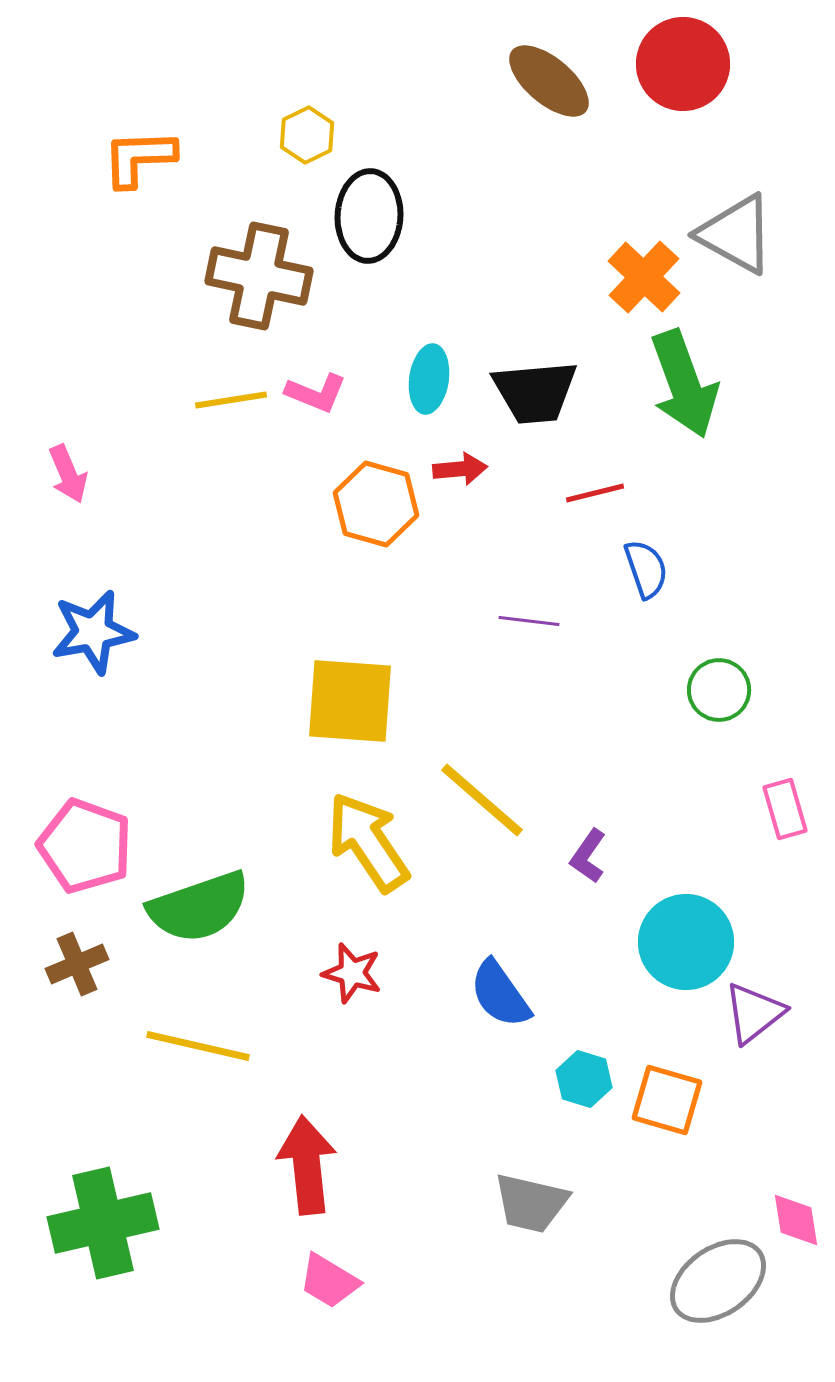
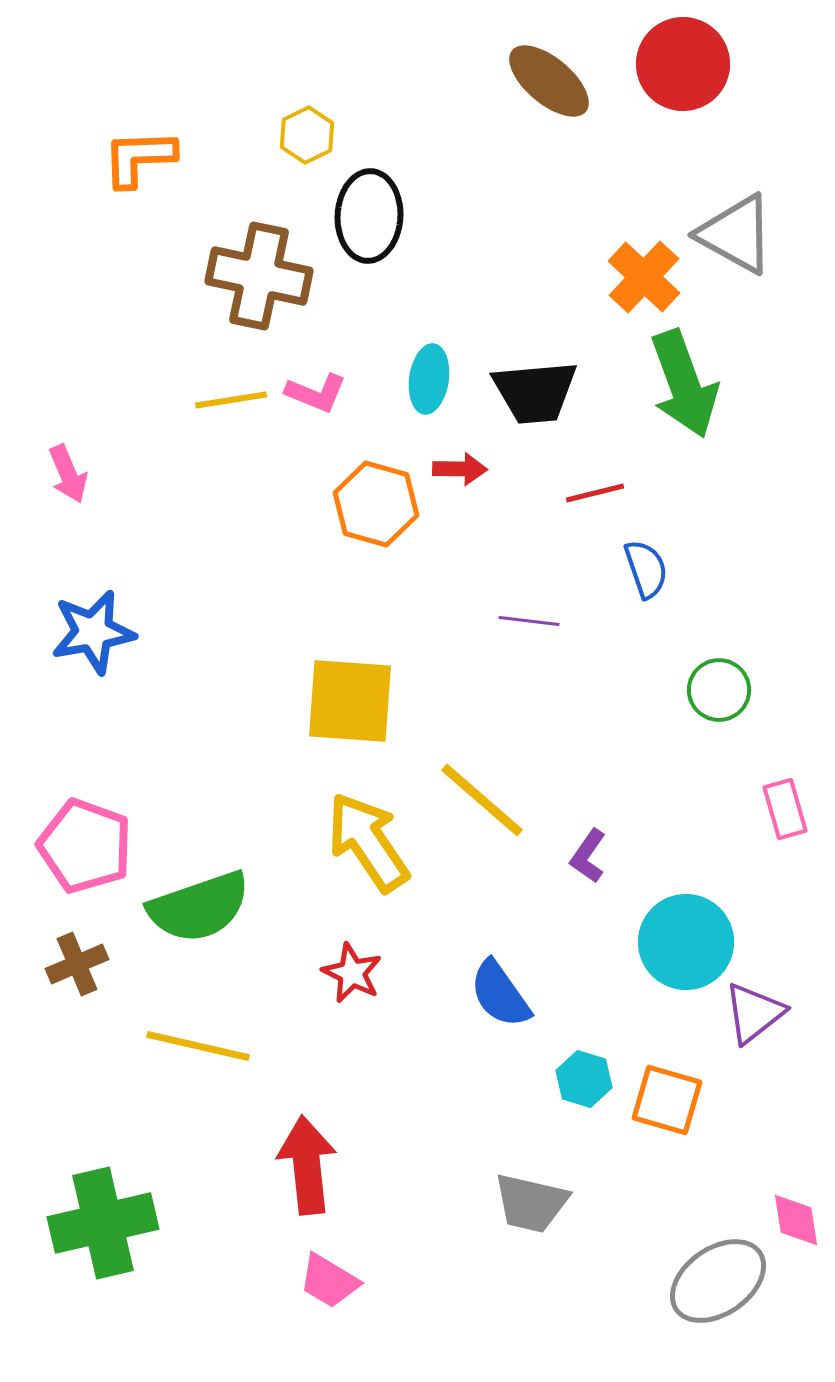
red arrow at (460, 469): rotated 6 degrees clockwise
red star at (352, 973): rotated 10 degrees clockwise
